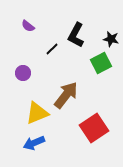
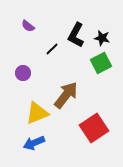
black star: moved 9 px left, 1 px up
